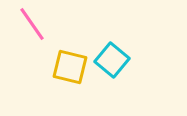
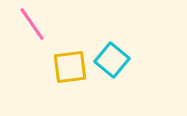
yellow square: rotated 21 degrees counterclockwise
